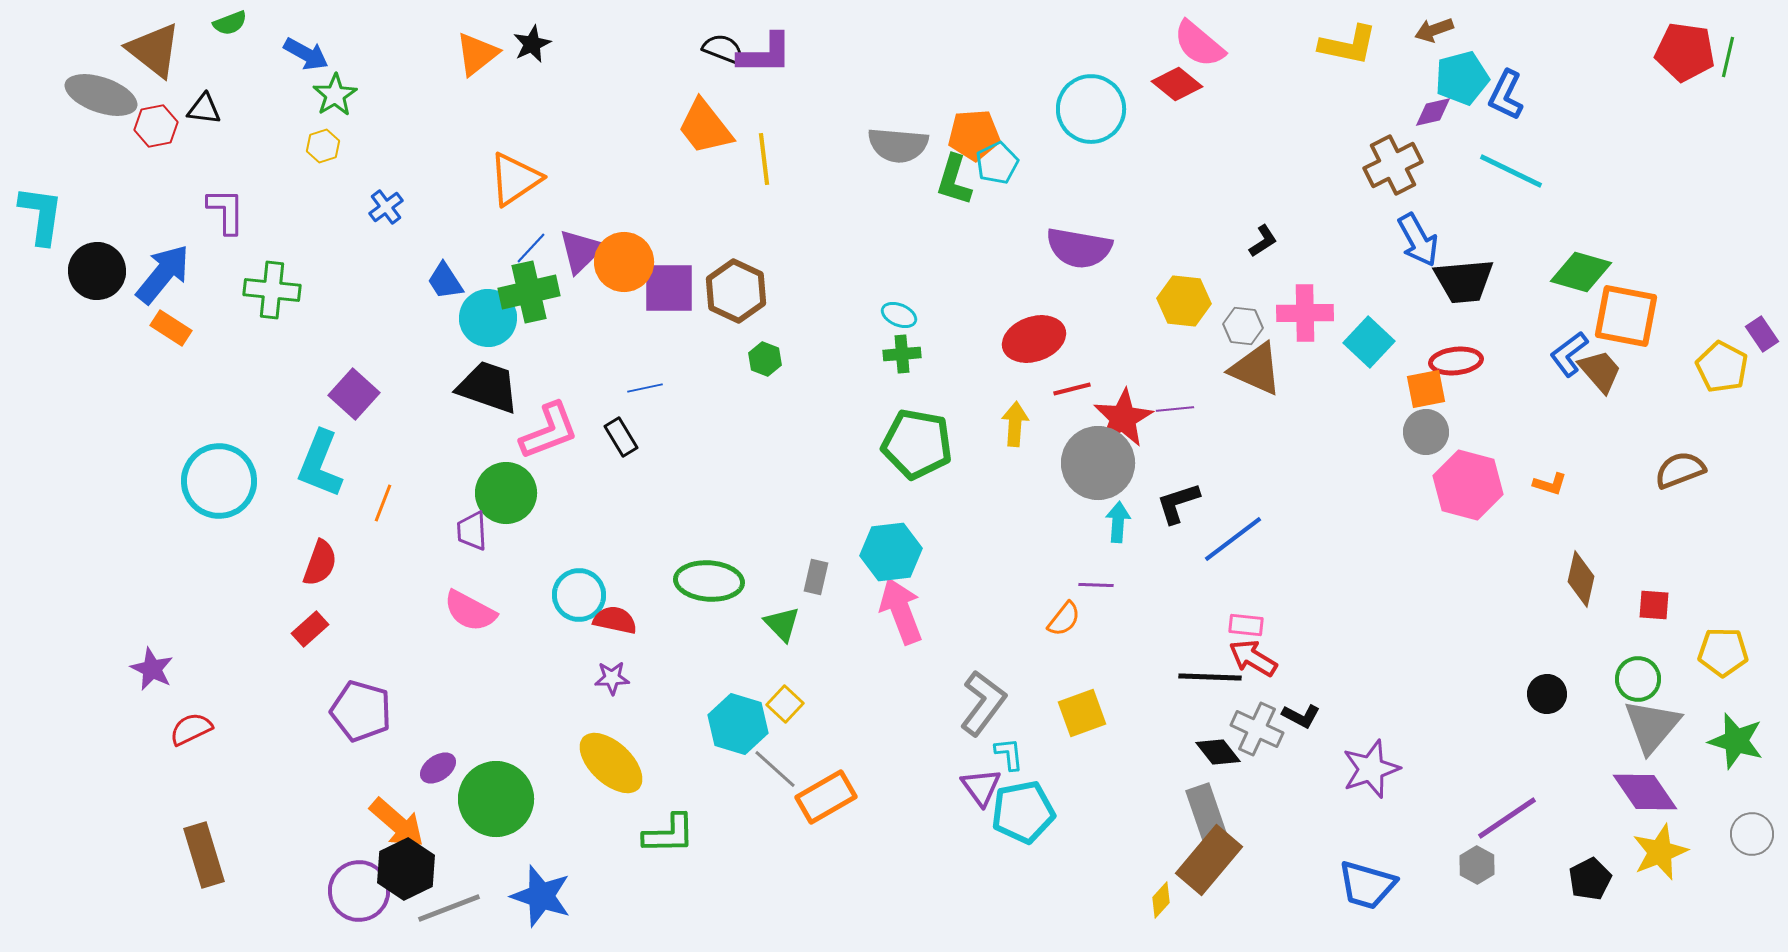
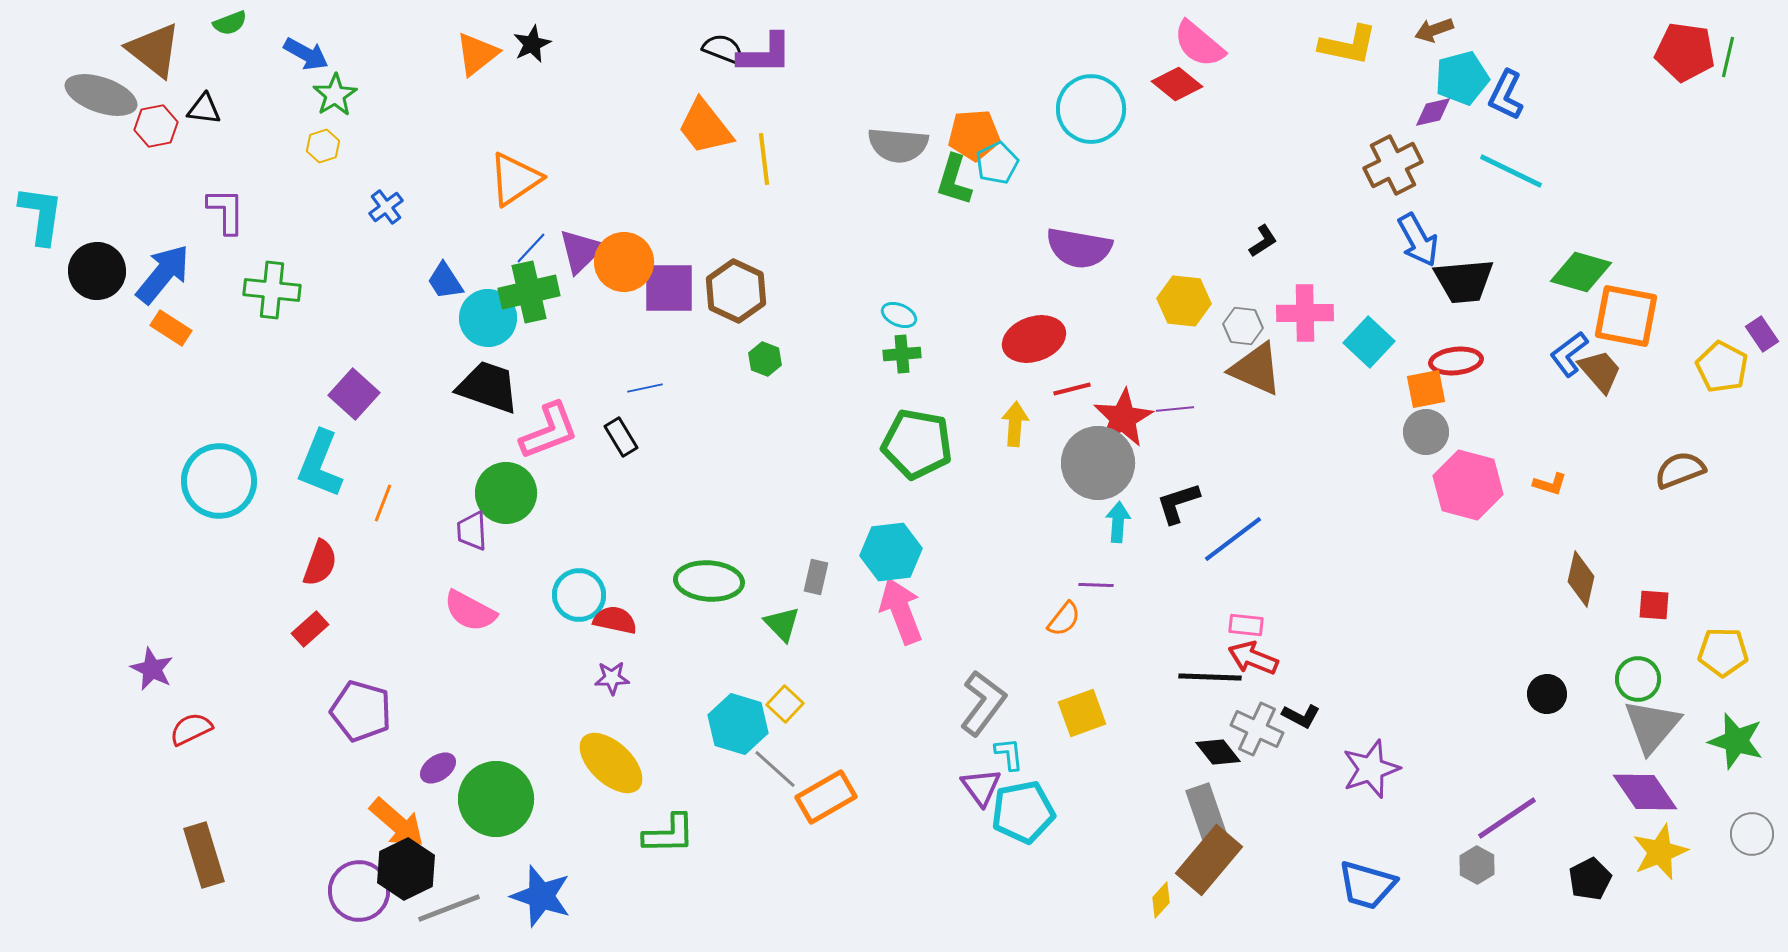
red arrow at (1253, 658): rotated 9 degrees counterclockwise
